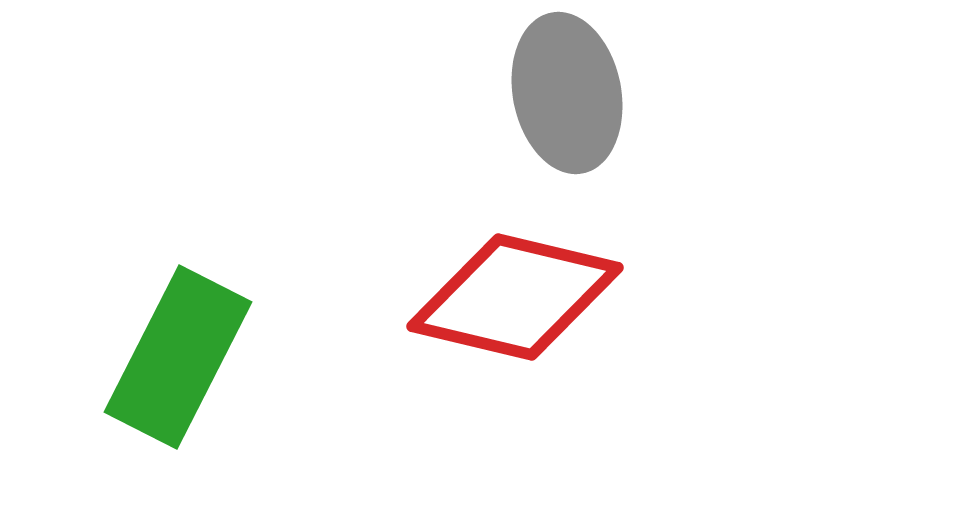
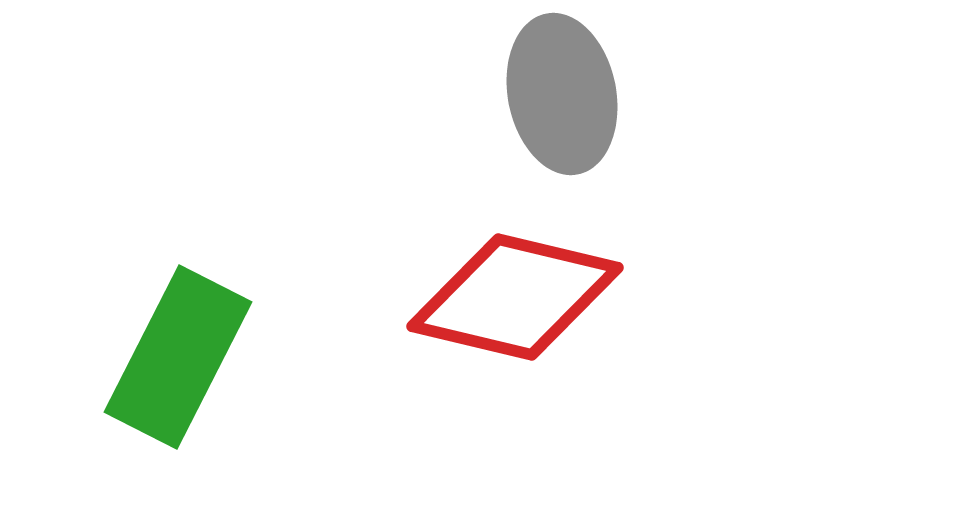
gray ellipse: moved 5 px left, 1 px down
